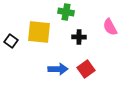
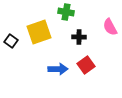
yellow square: rotated 25 degrees counterclockwise
red square: moved 4 px up
